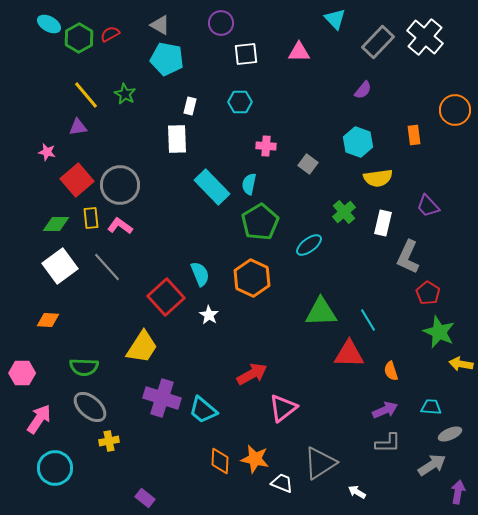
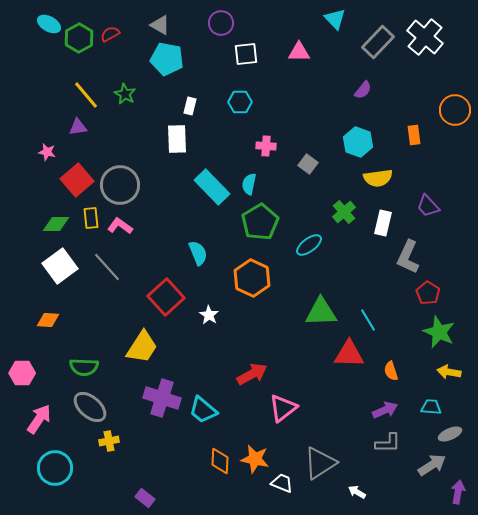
cyan semicircle at (200, 274): moved 2 px left, 21 px up
yellow arrow at (461, 364): moved 12 px left, 8 px down
